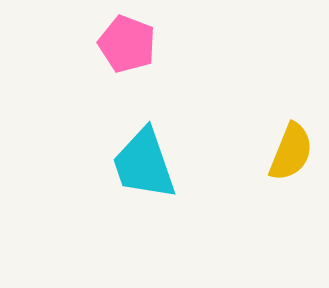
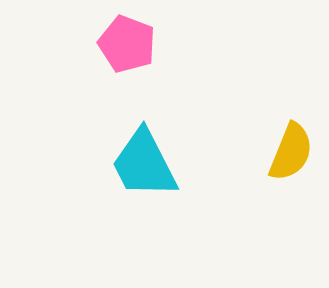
cyan trapezoid: rotated 8 degrees counterclockwise
